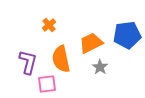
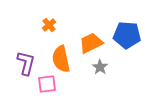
blue pentagon: rotated 12 degrees clockwise
purple L-shape: moved 2 px left, 1 px down
